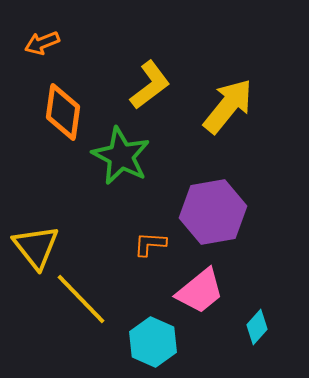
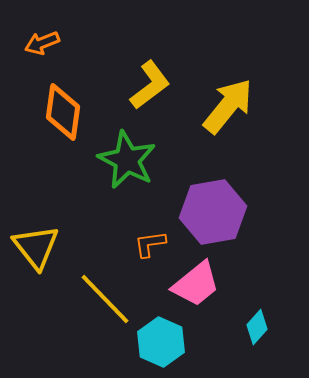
green star: moved 6 px right, 4 px down
orange L-shape: rotated 12 degrees counterclockwise
pink trapezoid: moved 4 px left, 7 px up
yellow line: moved 24 px right
cyan hexagon: moved 8 px right
